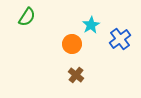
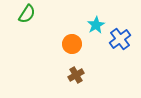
green semicircle: moved 3 px up
cyan star: moved 5 px right
brown cross: rotated 21 degrees clockwise
